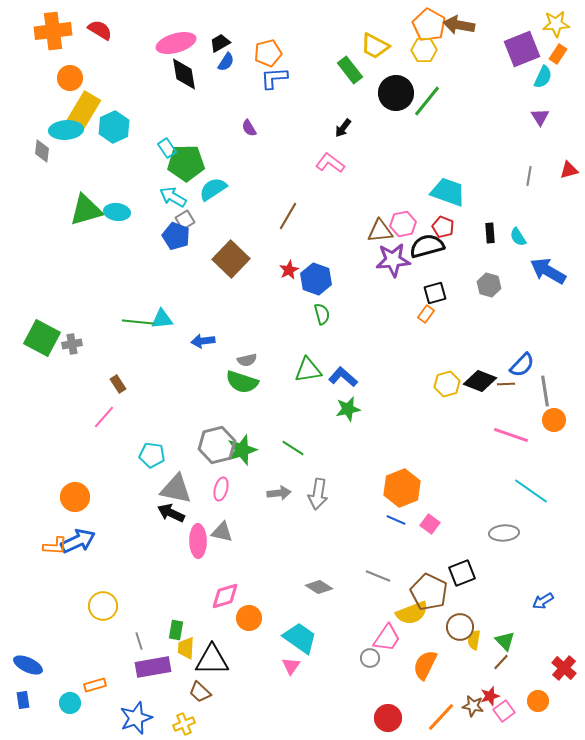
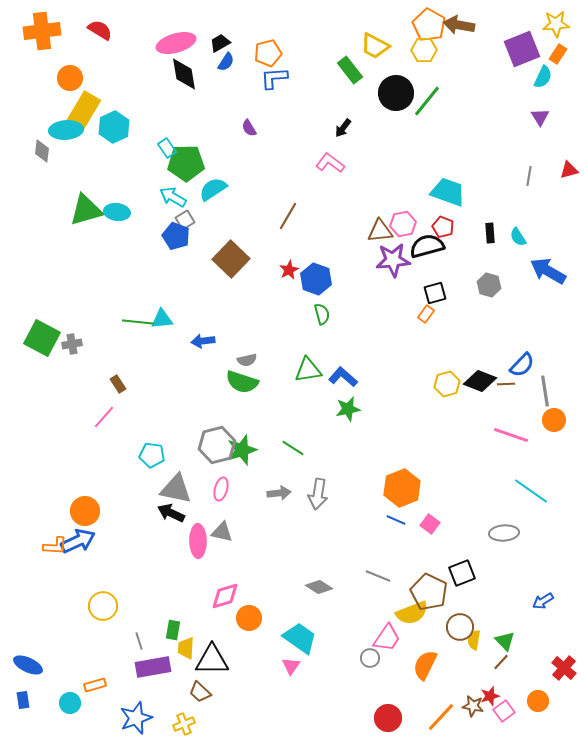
orange cross at (53, 31): moved 11 px left
orange circle at (75, 497): moved 10 px right, 14 px down
green rectangle at (176, 630): moved 3 px left
